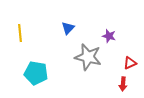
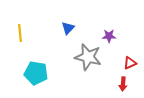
purple star: rotated 16 degrees counterclockwise
